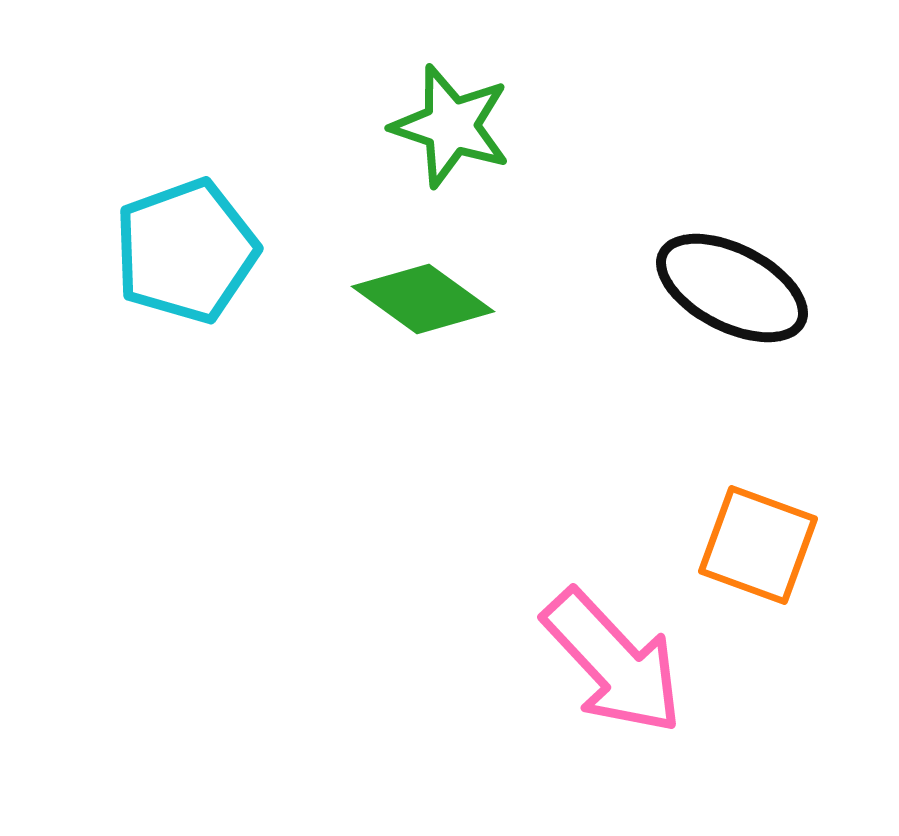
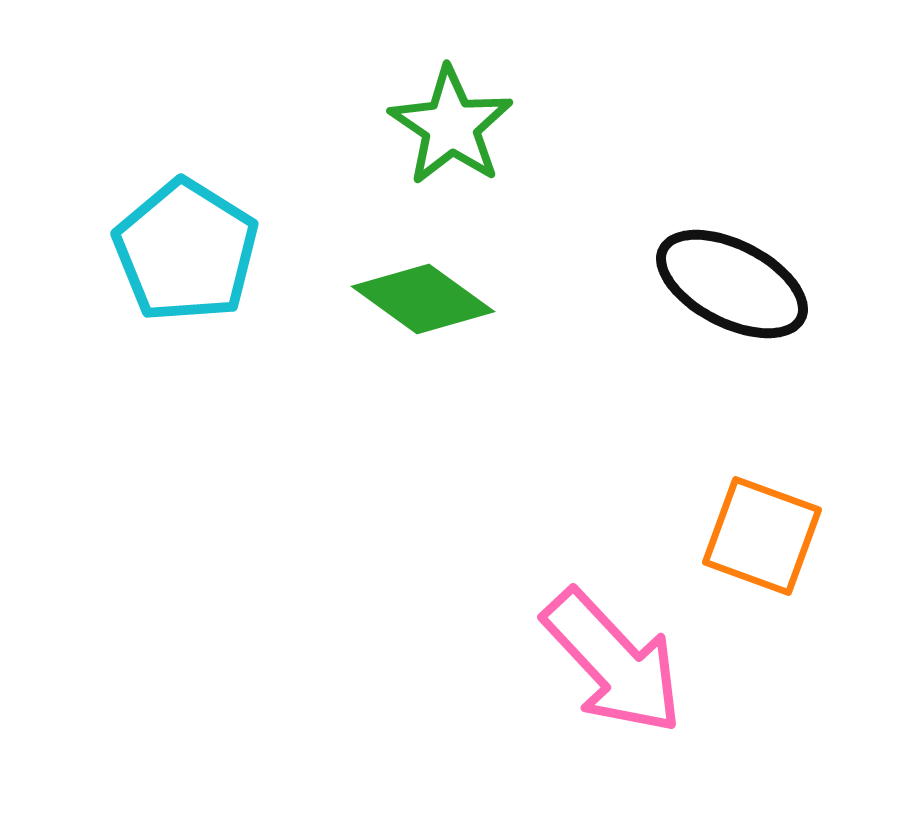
green star: rotated 16 degrees clockwise
cyan pentagon: rotated 20 degrees counterclockwise
black ellipse: moved 4 px up
orange square: moved 4 px right, 9 px up
